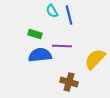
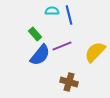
cyan semicircle: rotated 120 degrees clockwise
green rectangle: rotated 32 degrees clockwise
purple line: rotated 24 degrees counterclockwise
blue semicircle: rotated 135 degrees clockwise
yellow semicircle: moved 7 px up
